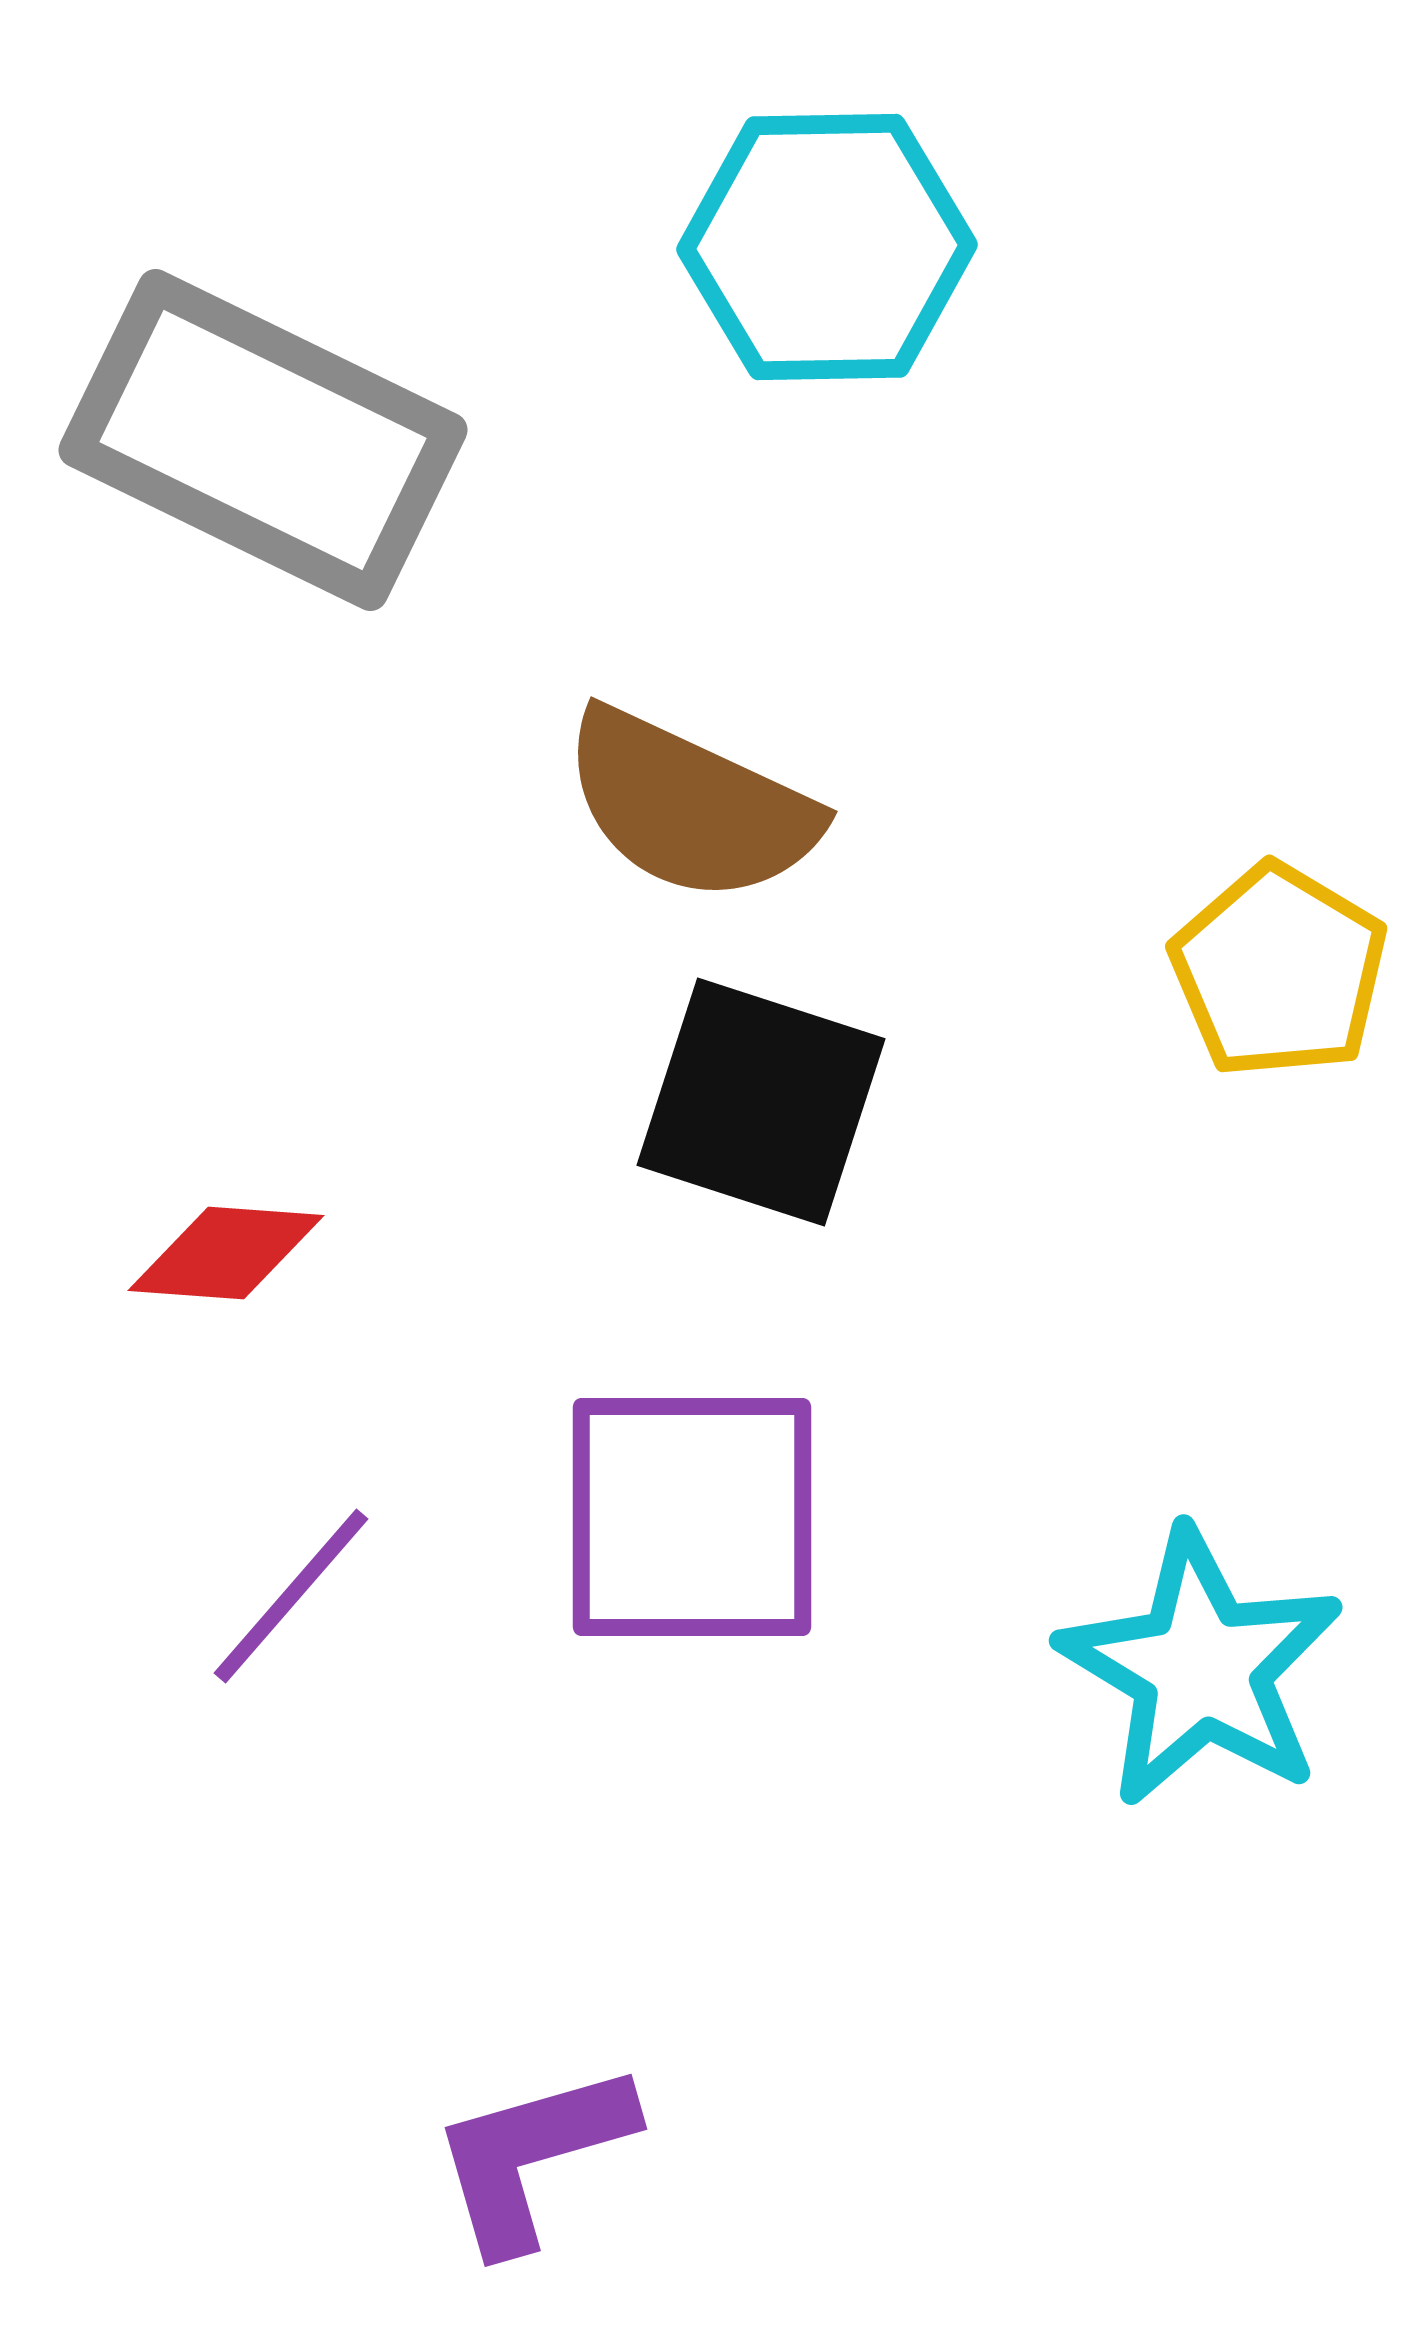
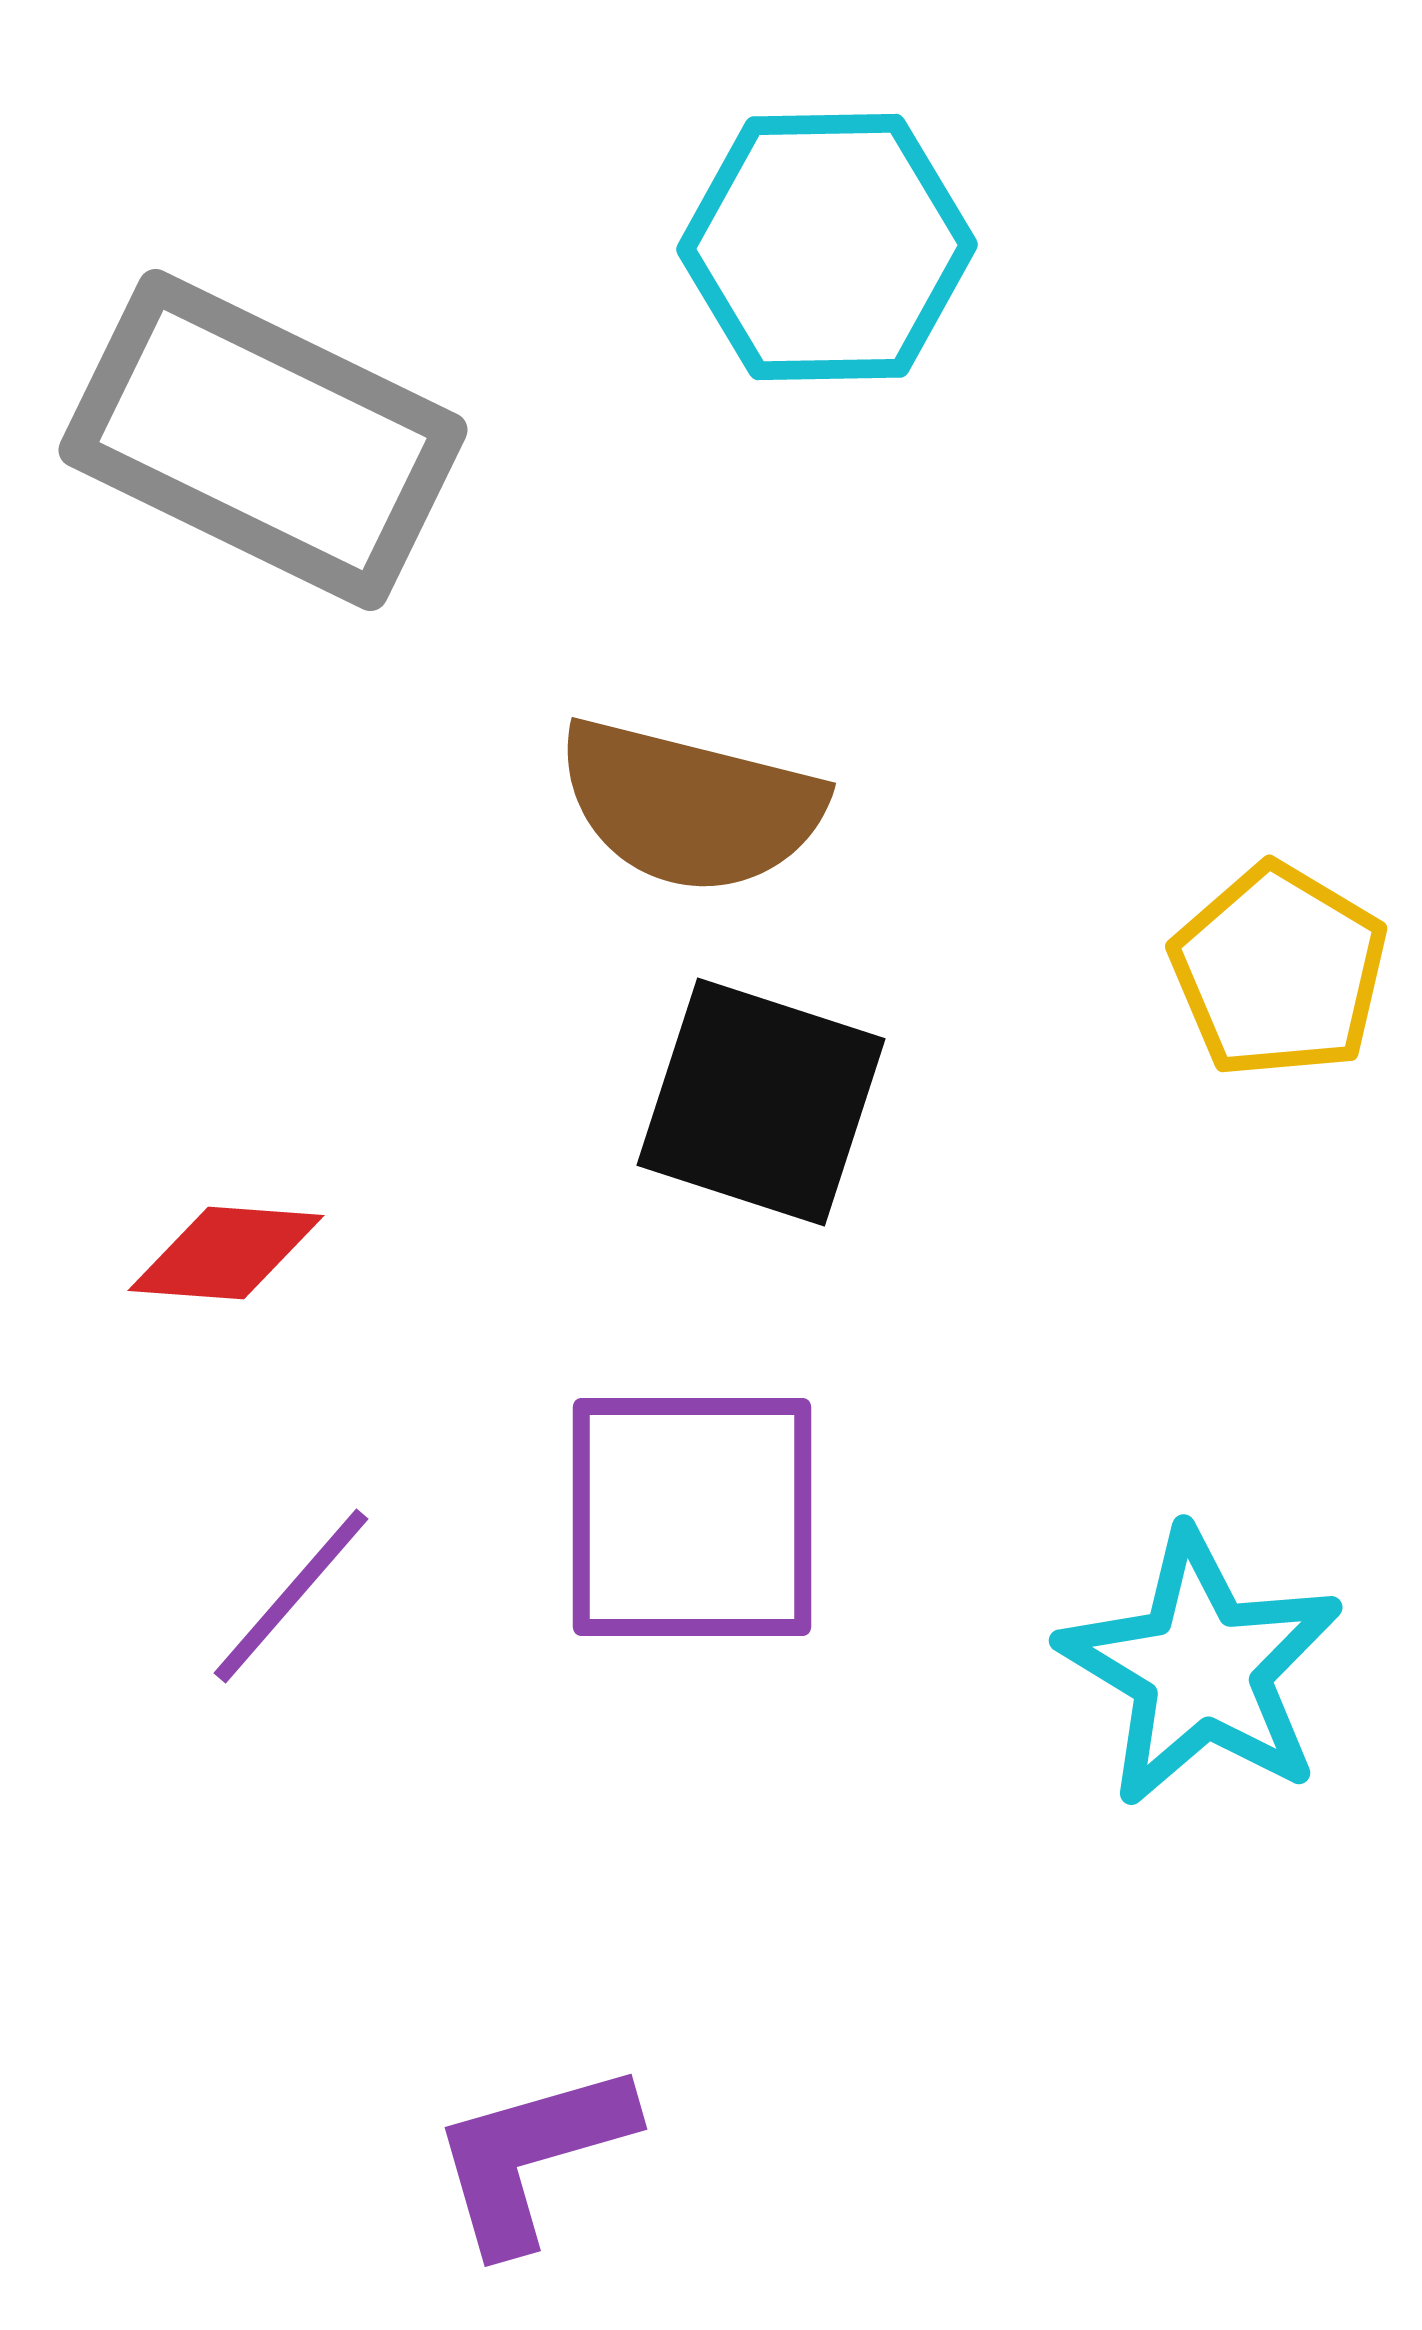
brown semicircle: rotated 11 degrees counterclockwise
